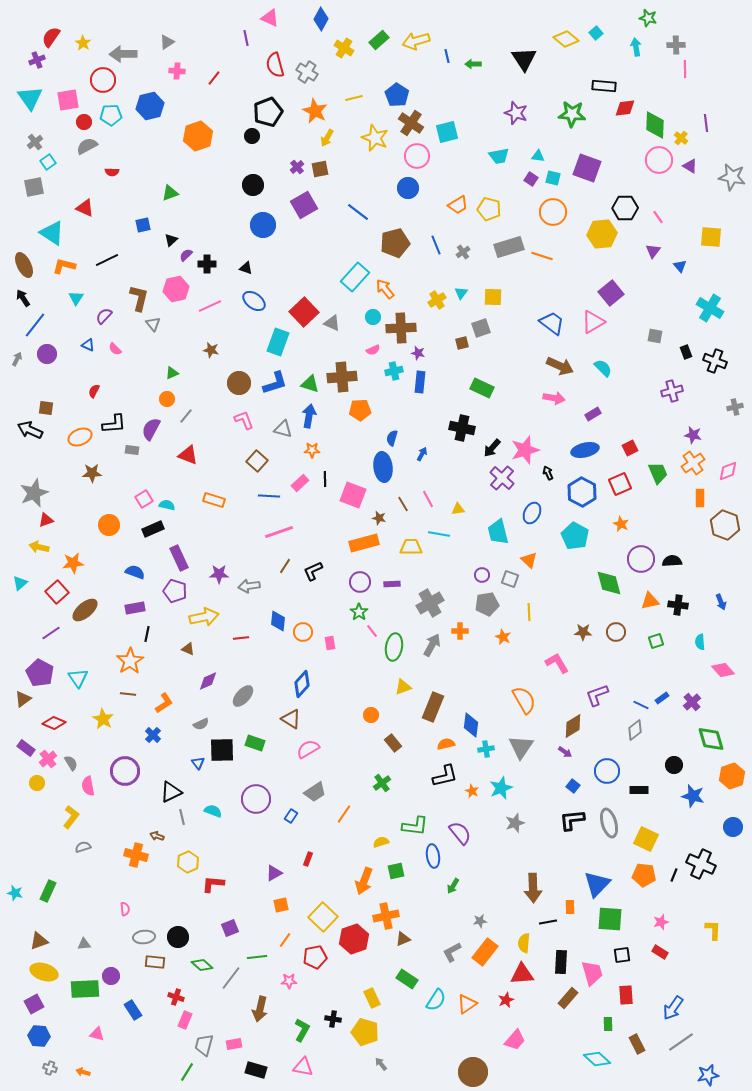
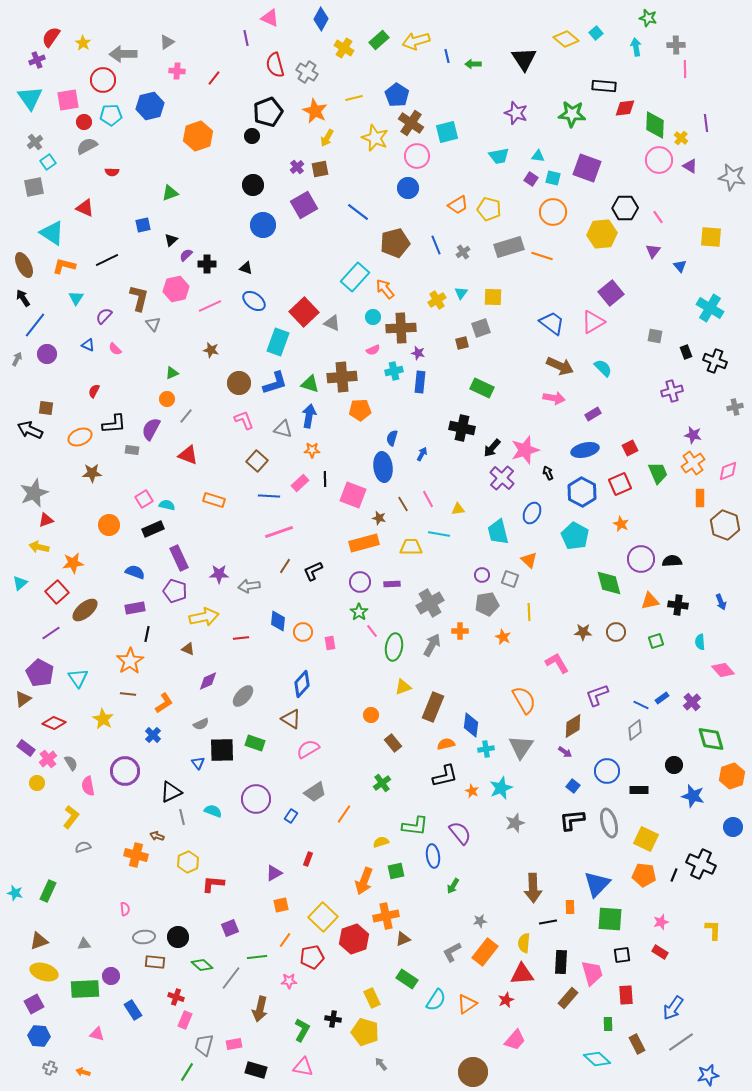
red pentagon at (315, 957): moved 3 px left
